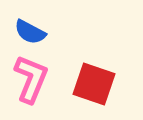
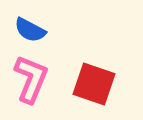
blue semicircle: moved 2 px up
